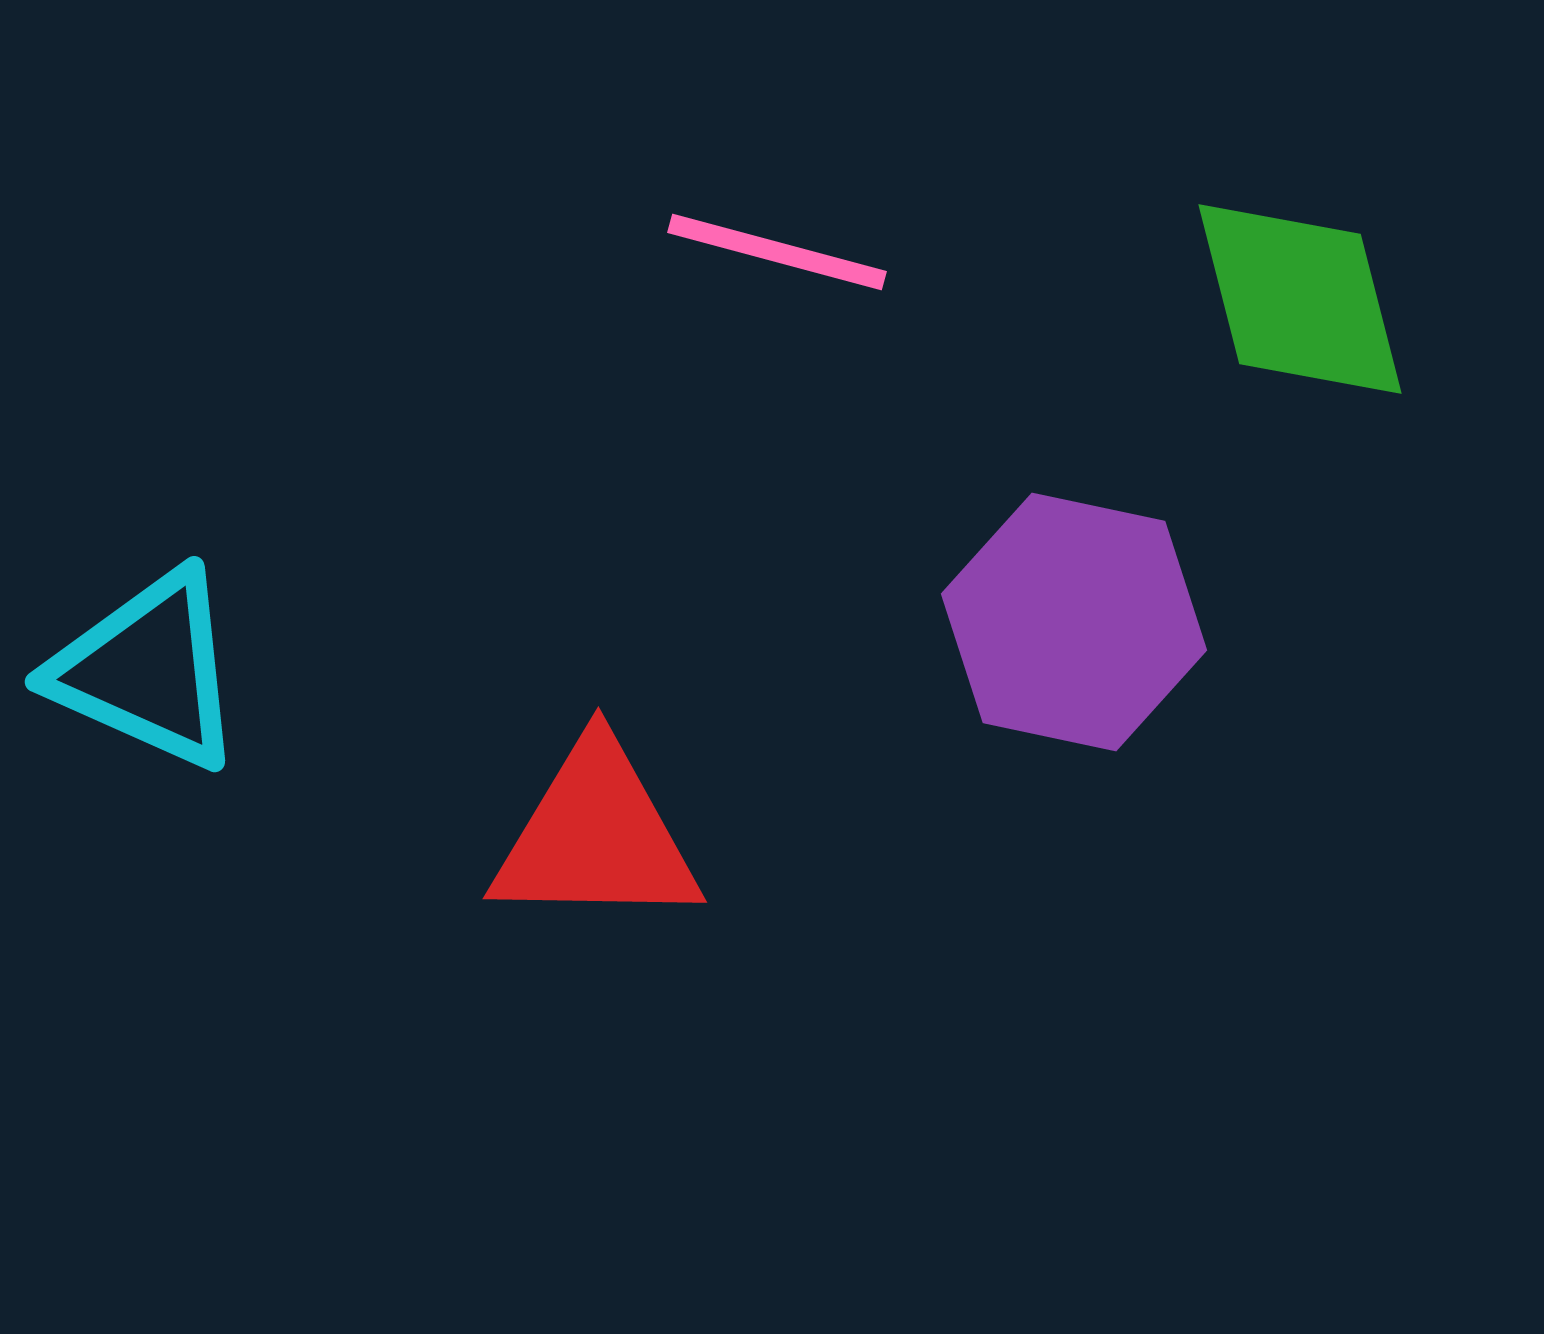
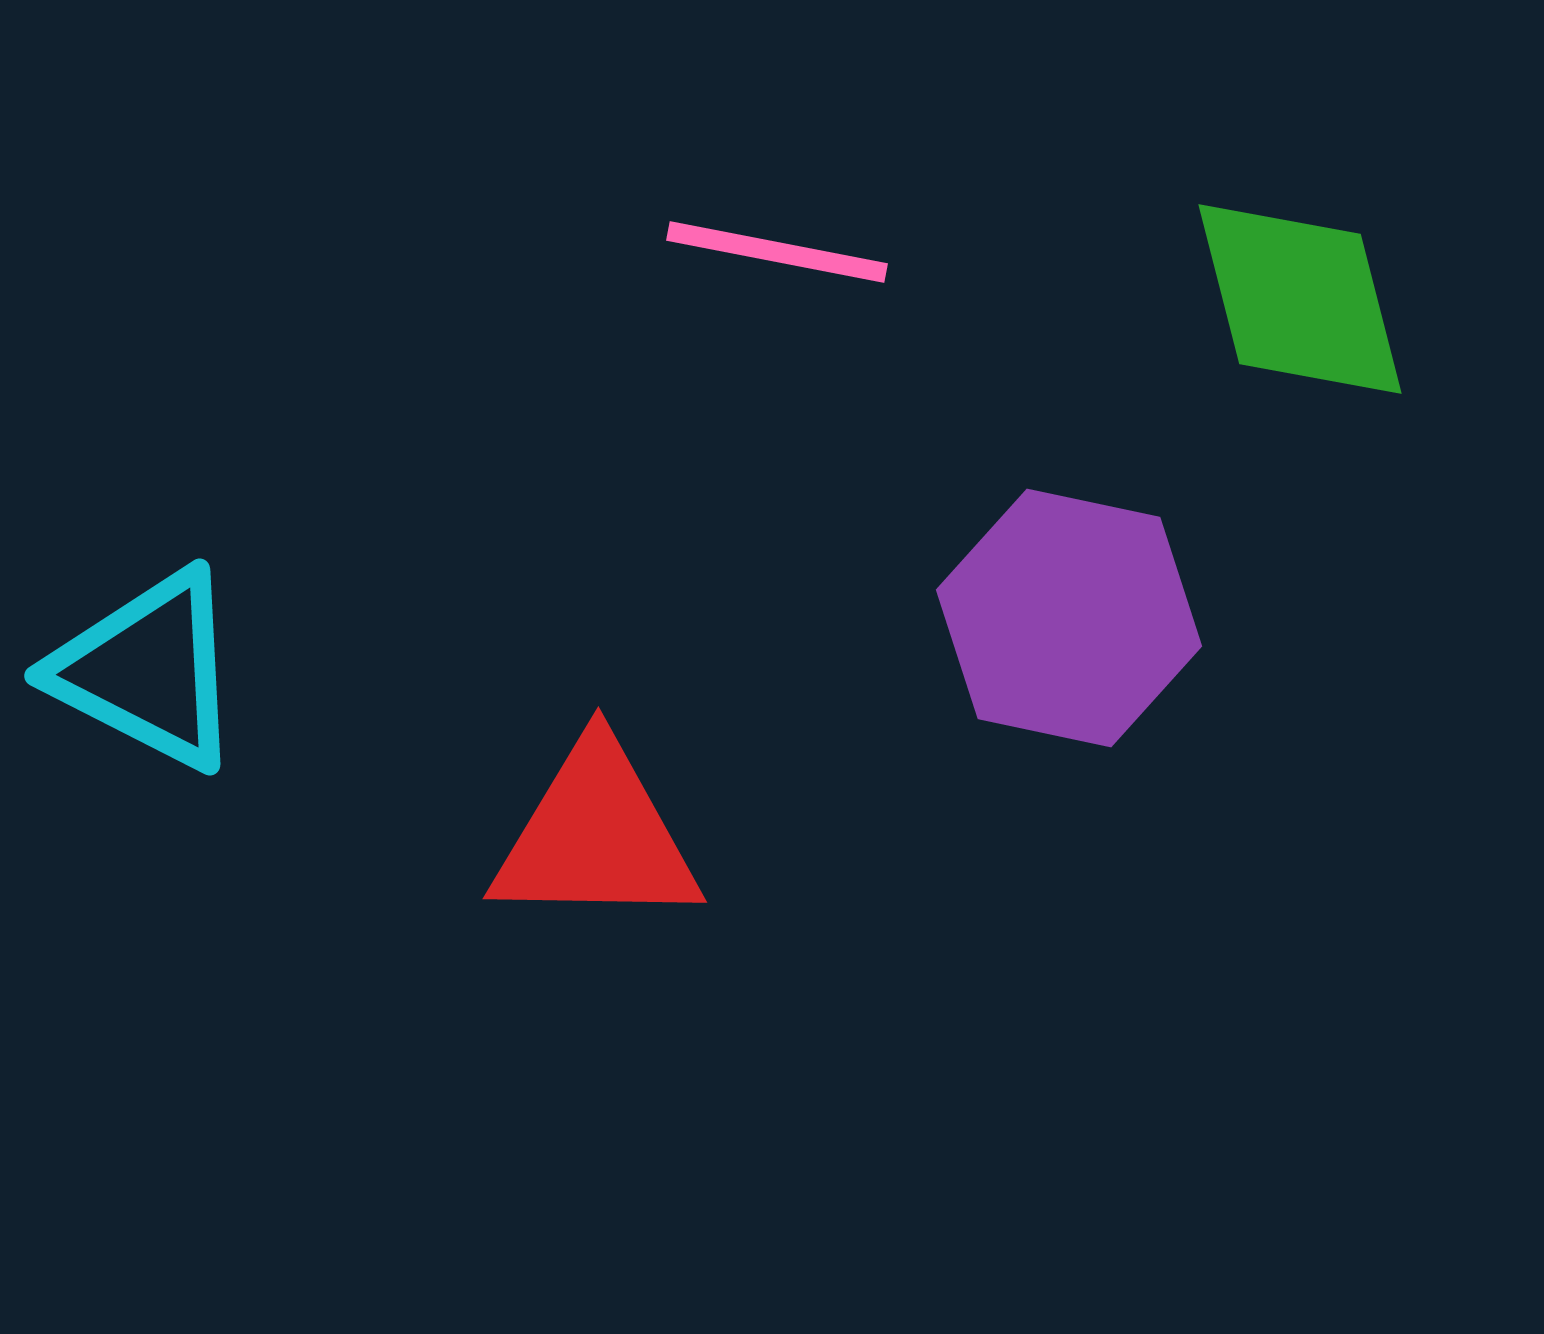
pink line: rotated 4 degrees counterclockwise
purple hexagon: moved 5 px left, 4 px up
cyan triangle: rotated 3 degrees clockwise
